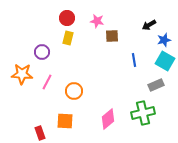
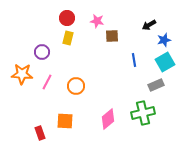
cyan square: moved 1 px down; rotated 30 degrees clockwise
orange circle: moved 2 px right, 5 px up
